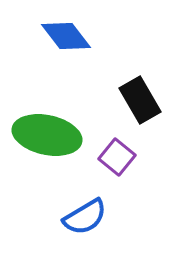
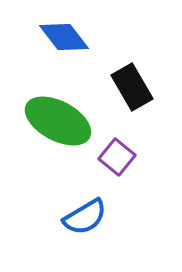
blue diamond: moved 2 px left, 1 px down
black rectangle: moved 8 px left, 13 px up
green ellipse: moved 11 px right, 14 px up; rotated 16 degrees clockwise
